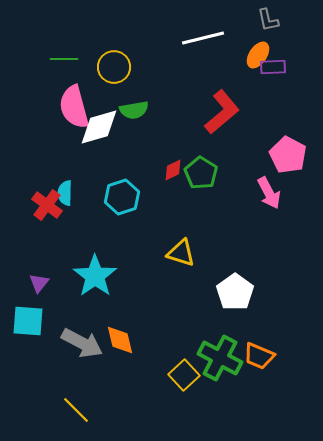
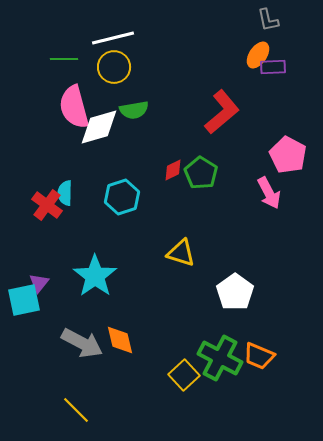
white line: moved 90 px left
cyan square: moved 4 px left, 21 px up; rotated 16 degrees counterclockwise
